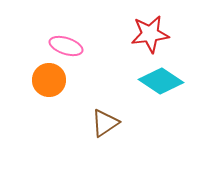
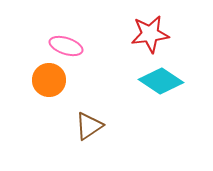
brown triangle: moved 16 px left, 3 px down
